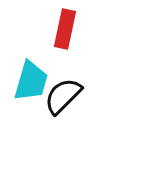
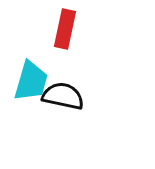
black semicircle: rotated 57 degrees clockwise
